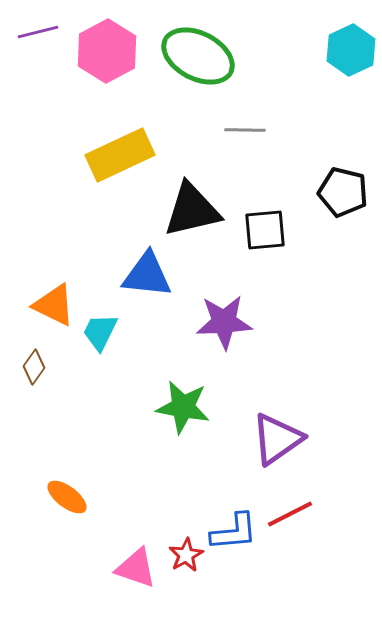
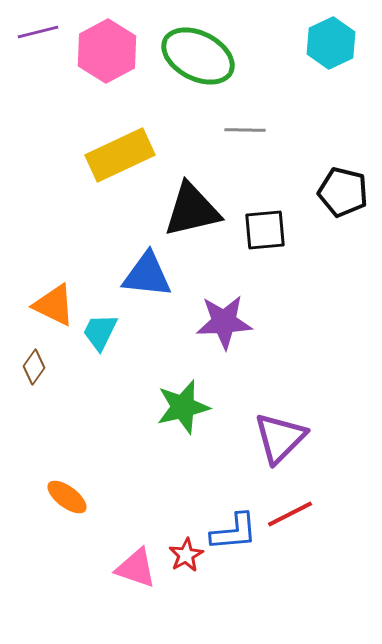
cyan hexagon: moved 20 px left, 7 px up
green star: rotated 24 degrees counterclockwise
purple triangle: moved 3 px right, 1 px up; rotated 10 degrees counterclockwise
